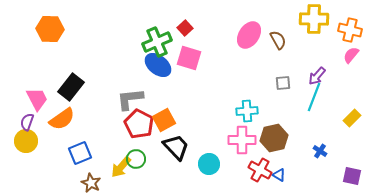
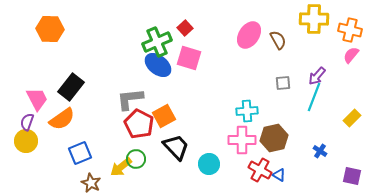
orange square: moved 4 px up
yellow arrow: rotated 10 degrees clockwise
